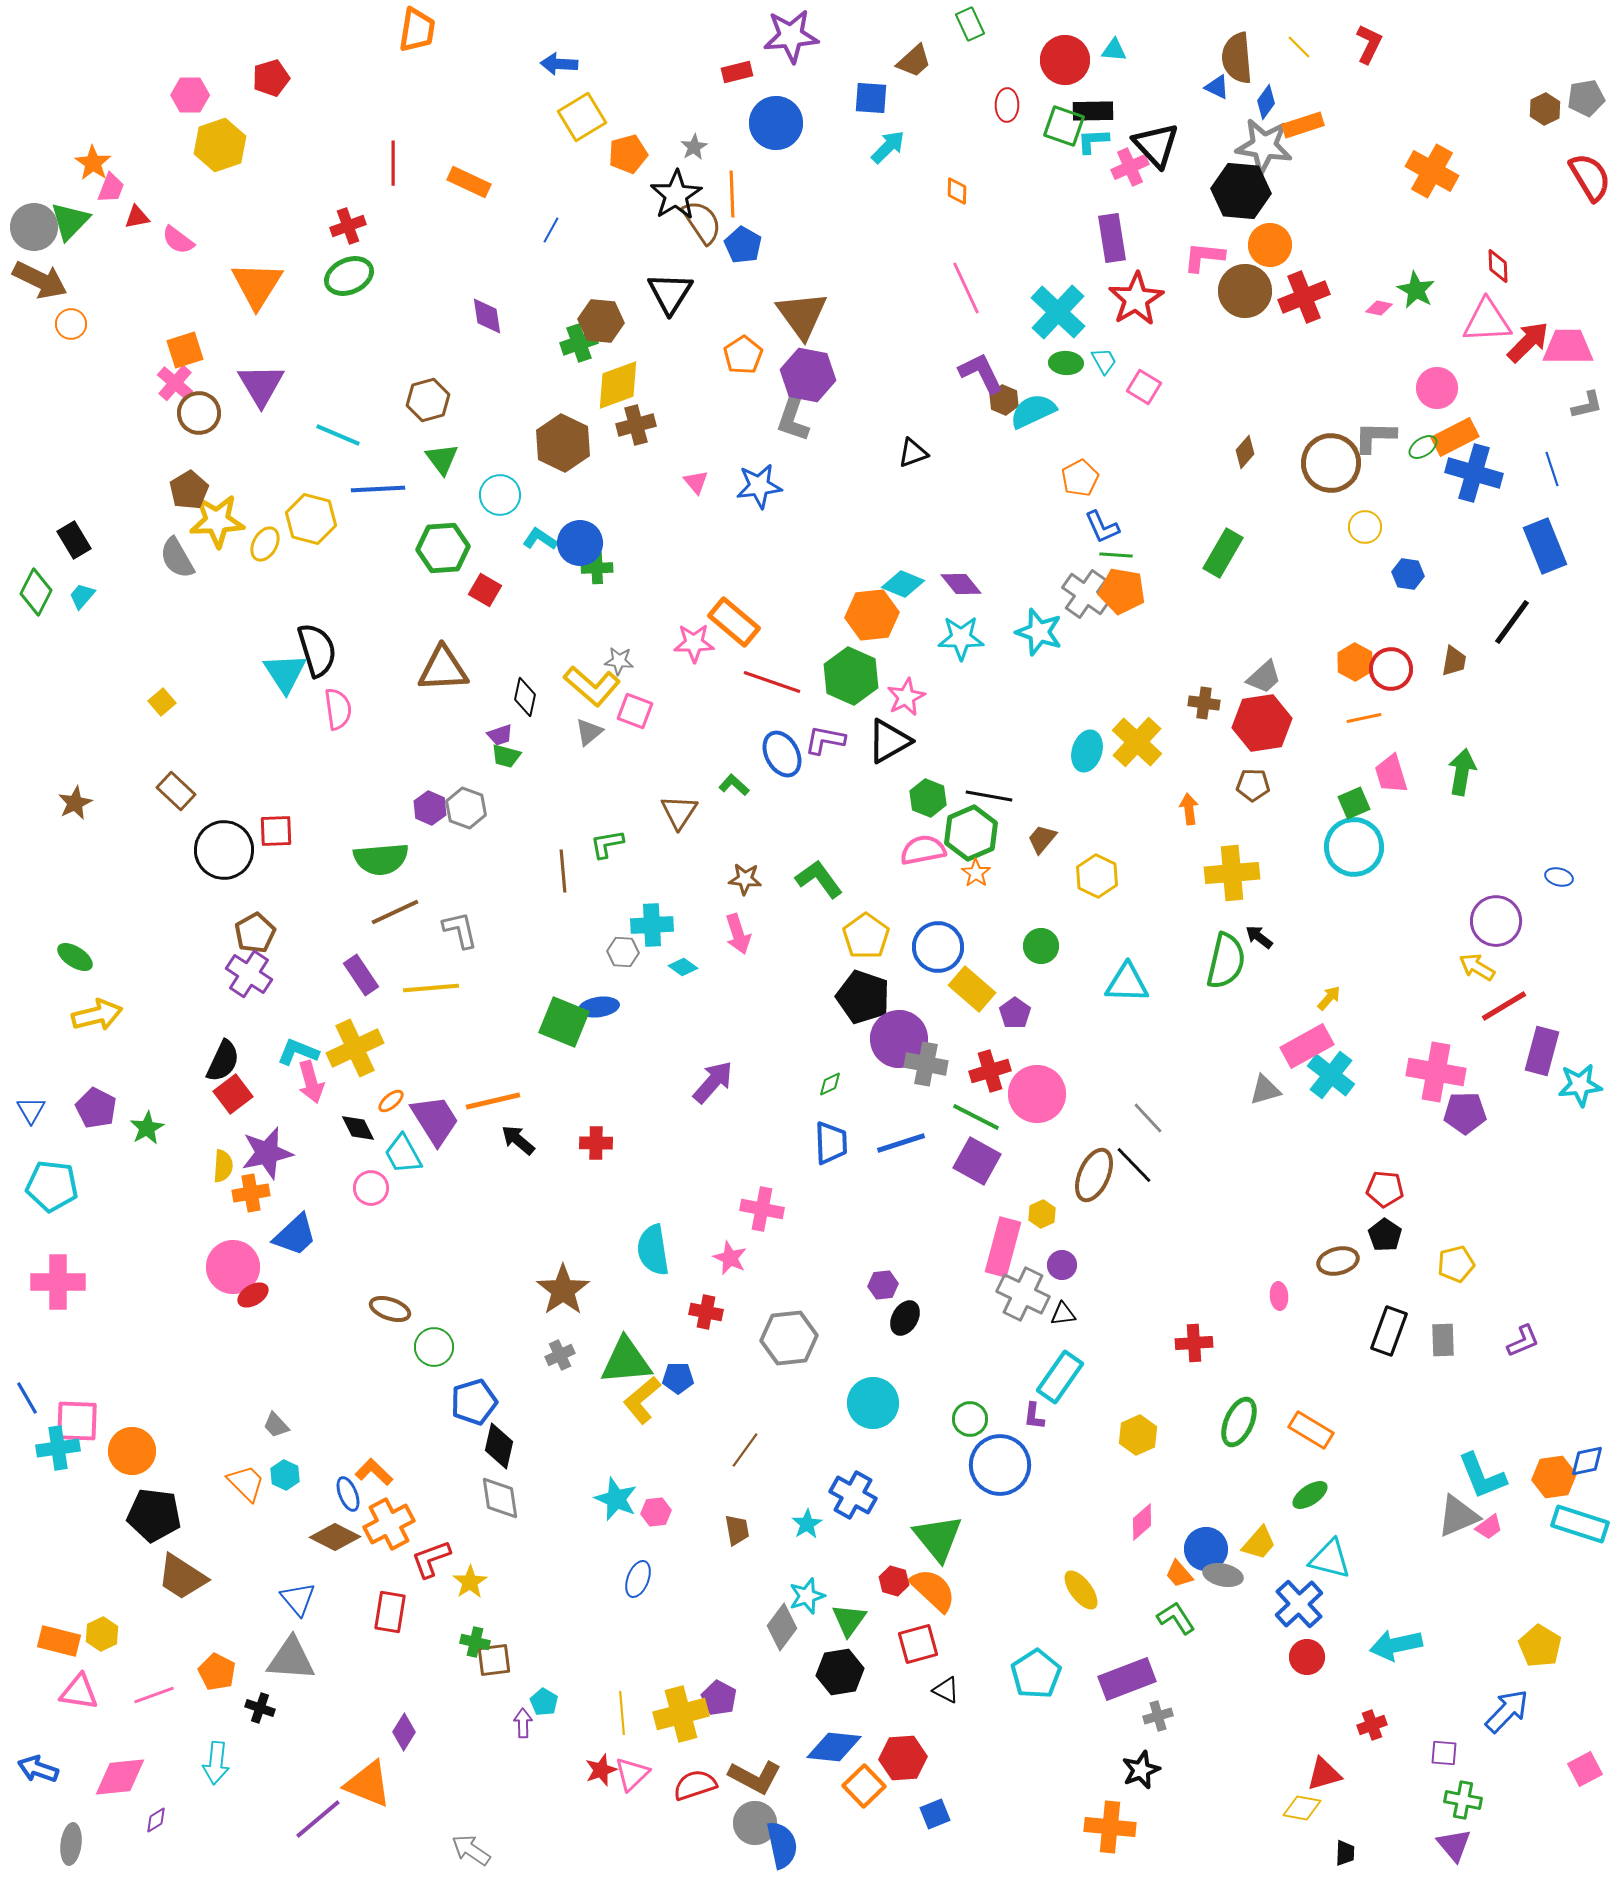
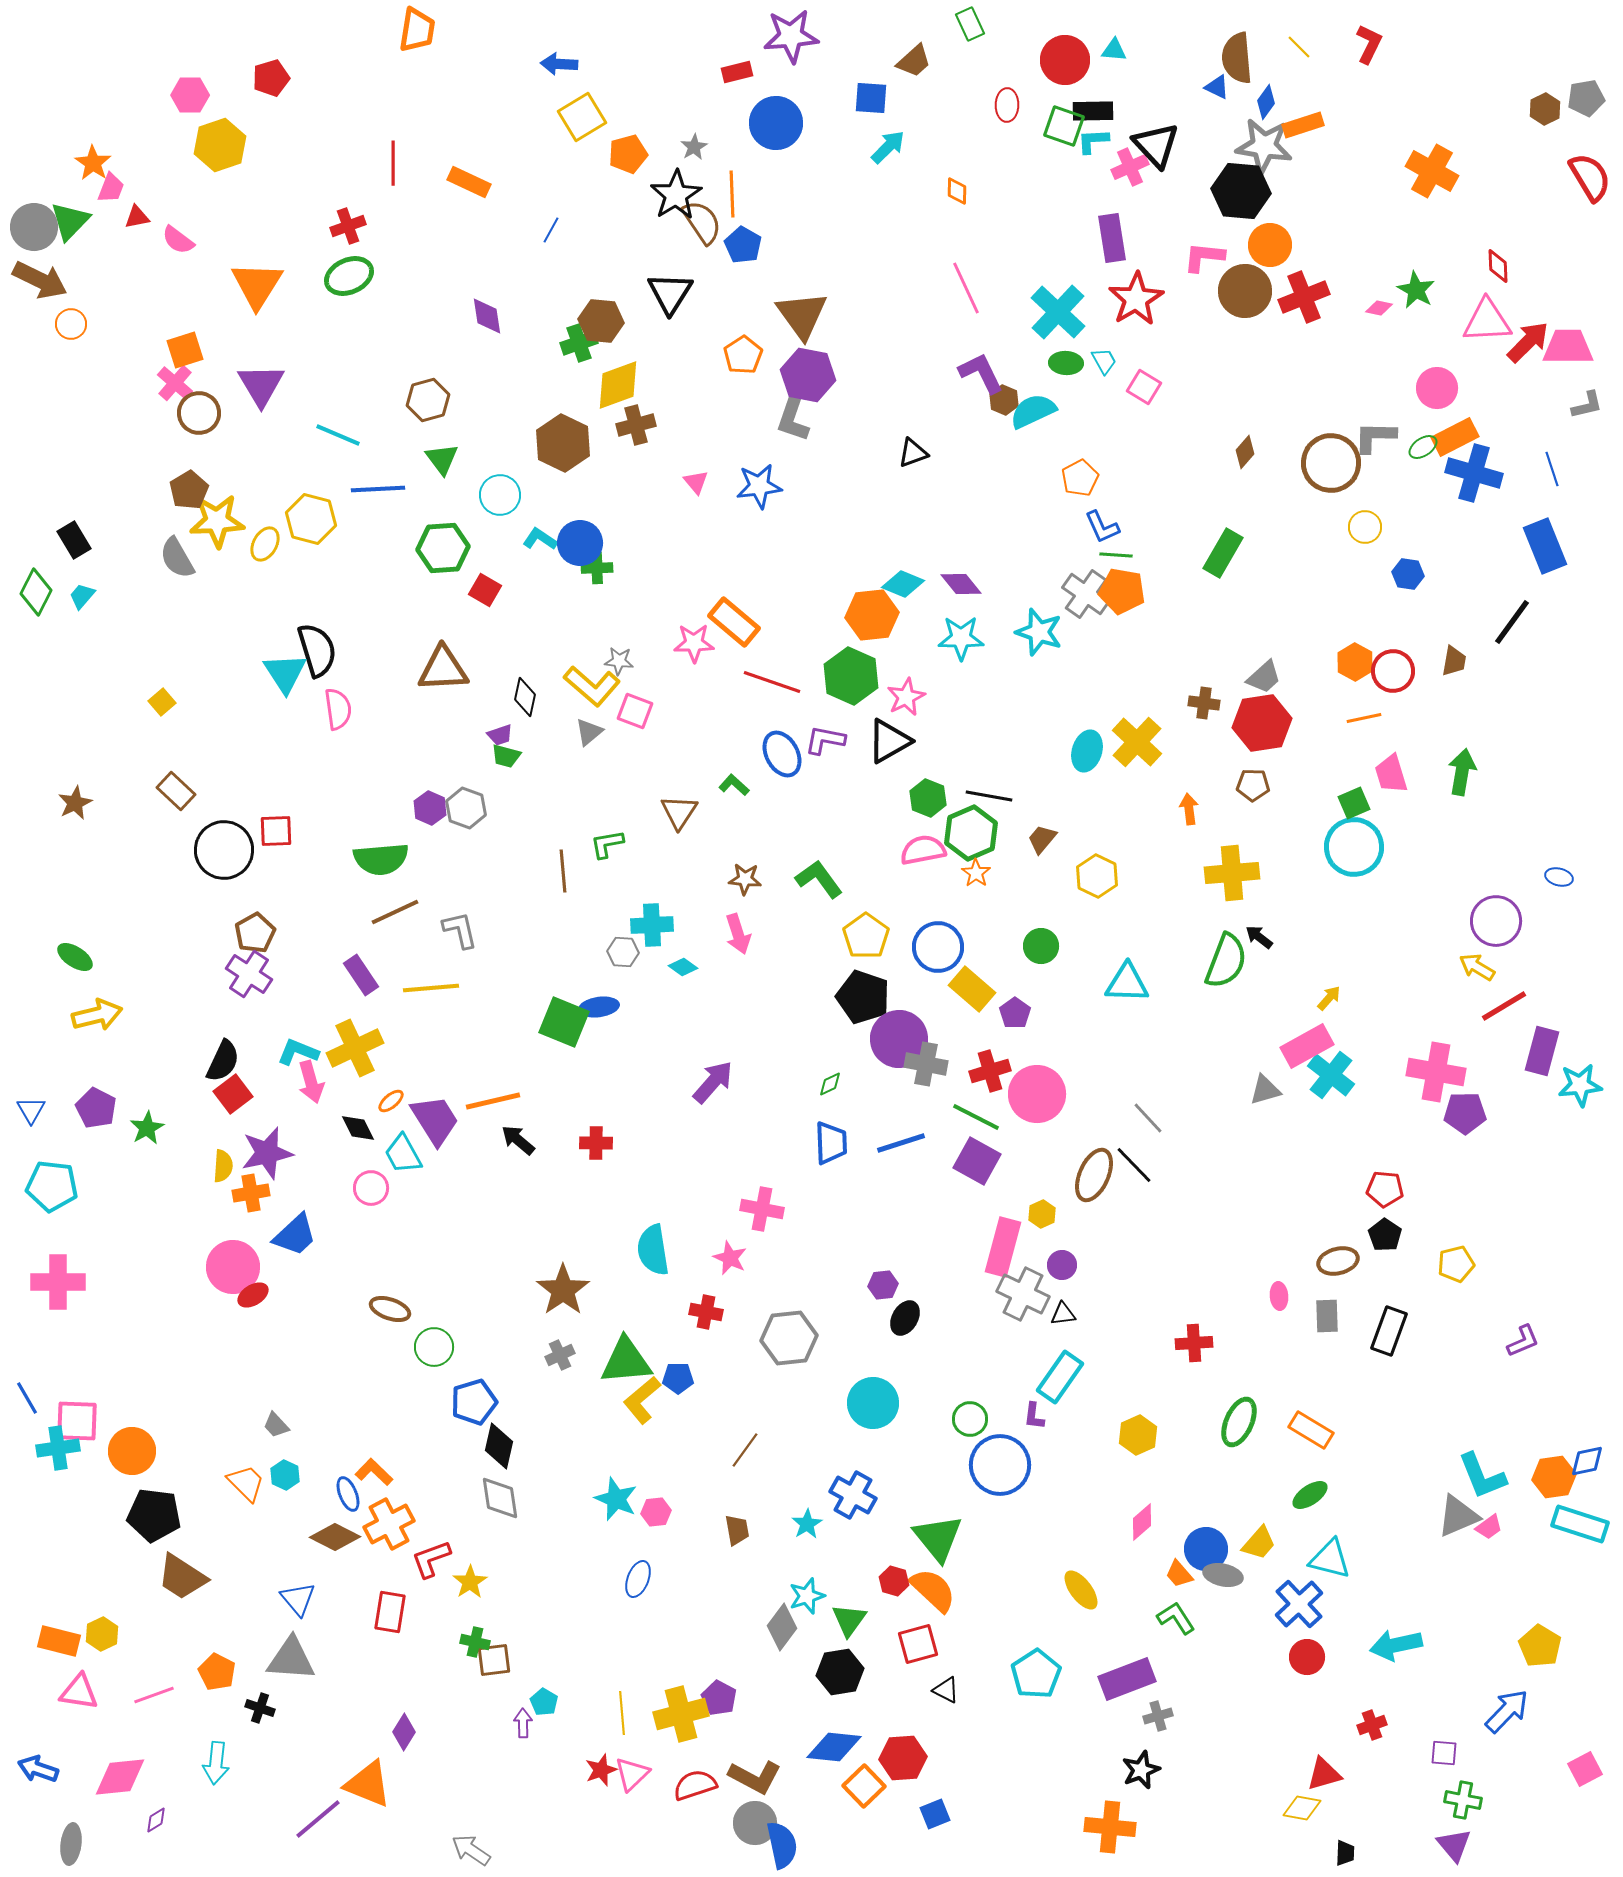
red circle at (1391, 669): moved 2 px right, 2 px down
green semicircle at (1226, 961): rotated 8 degrees clockwise
gray rectangle at (1443, 1340): moved 116 px left, 24 px up
